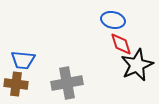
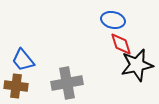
blue trapezoid: rotated 45 degrees clockwise
black star: rotated 12 degrees clockwise
brown cross: moved 2 px down
